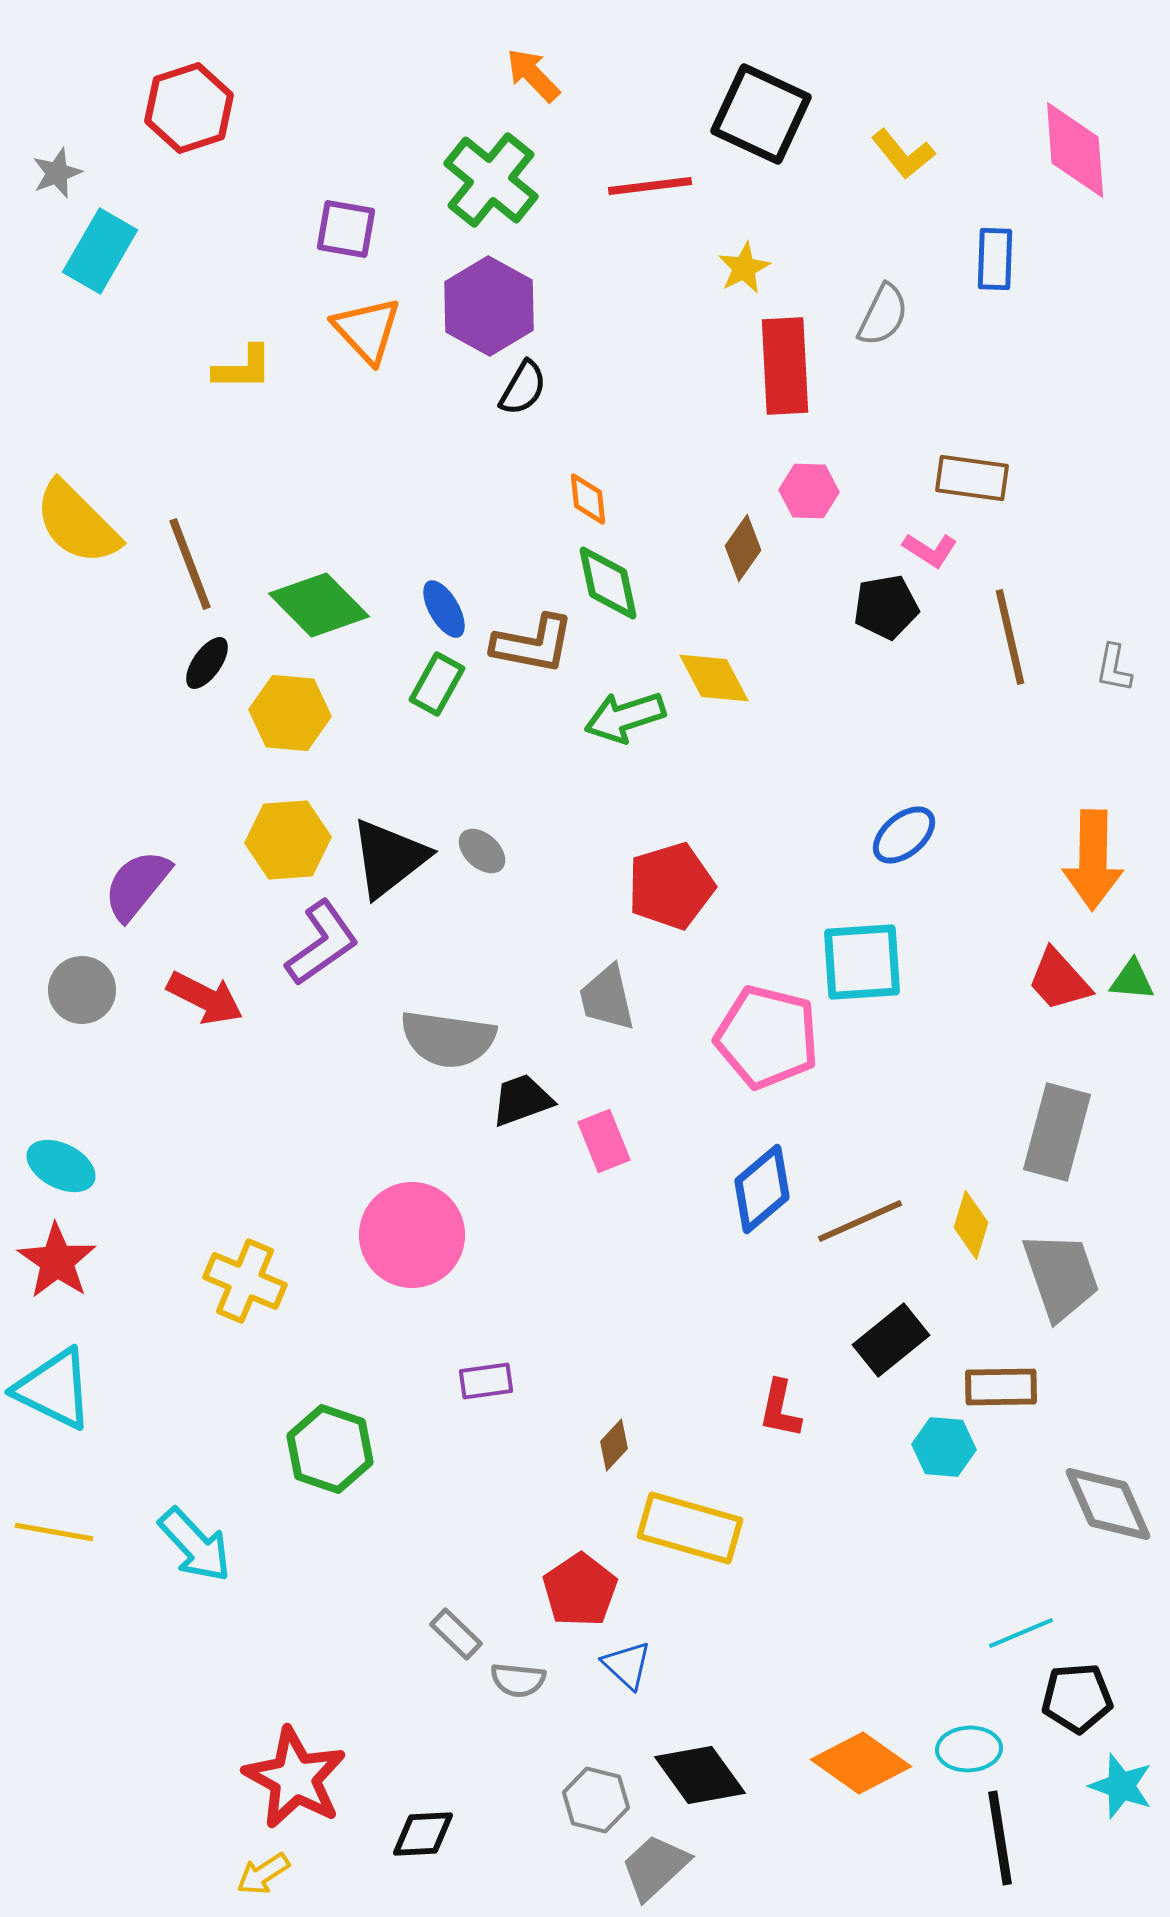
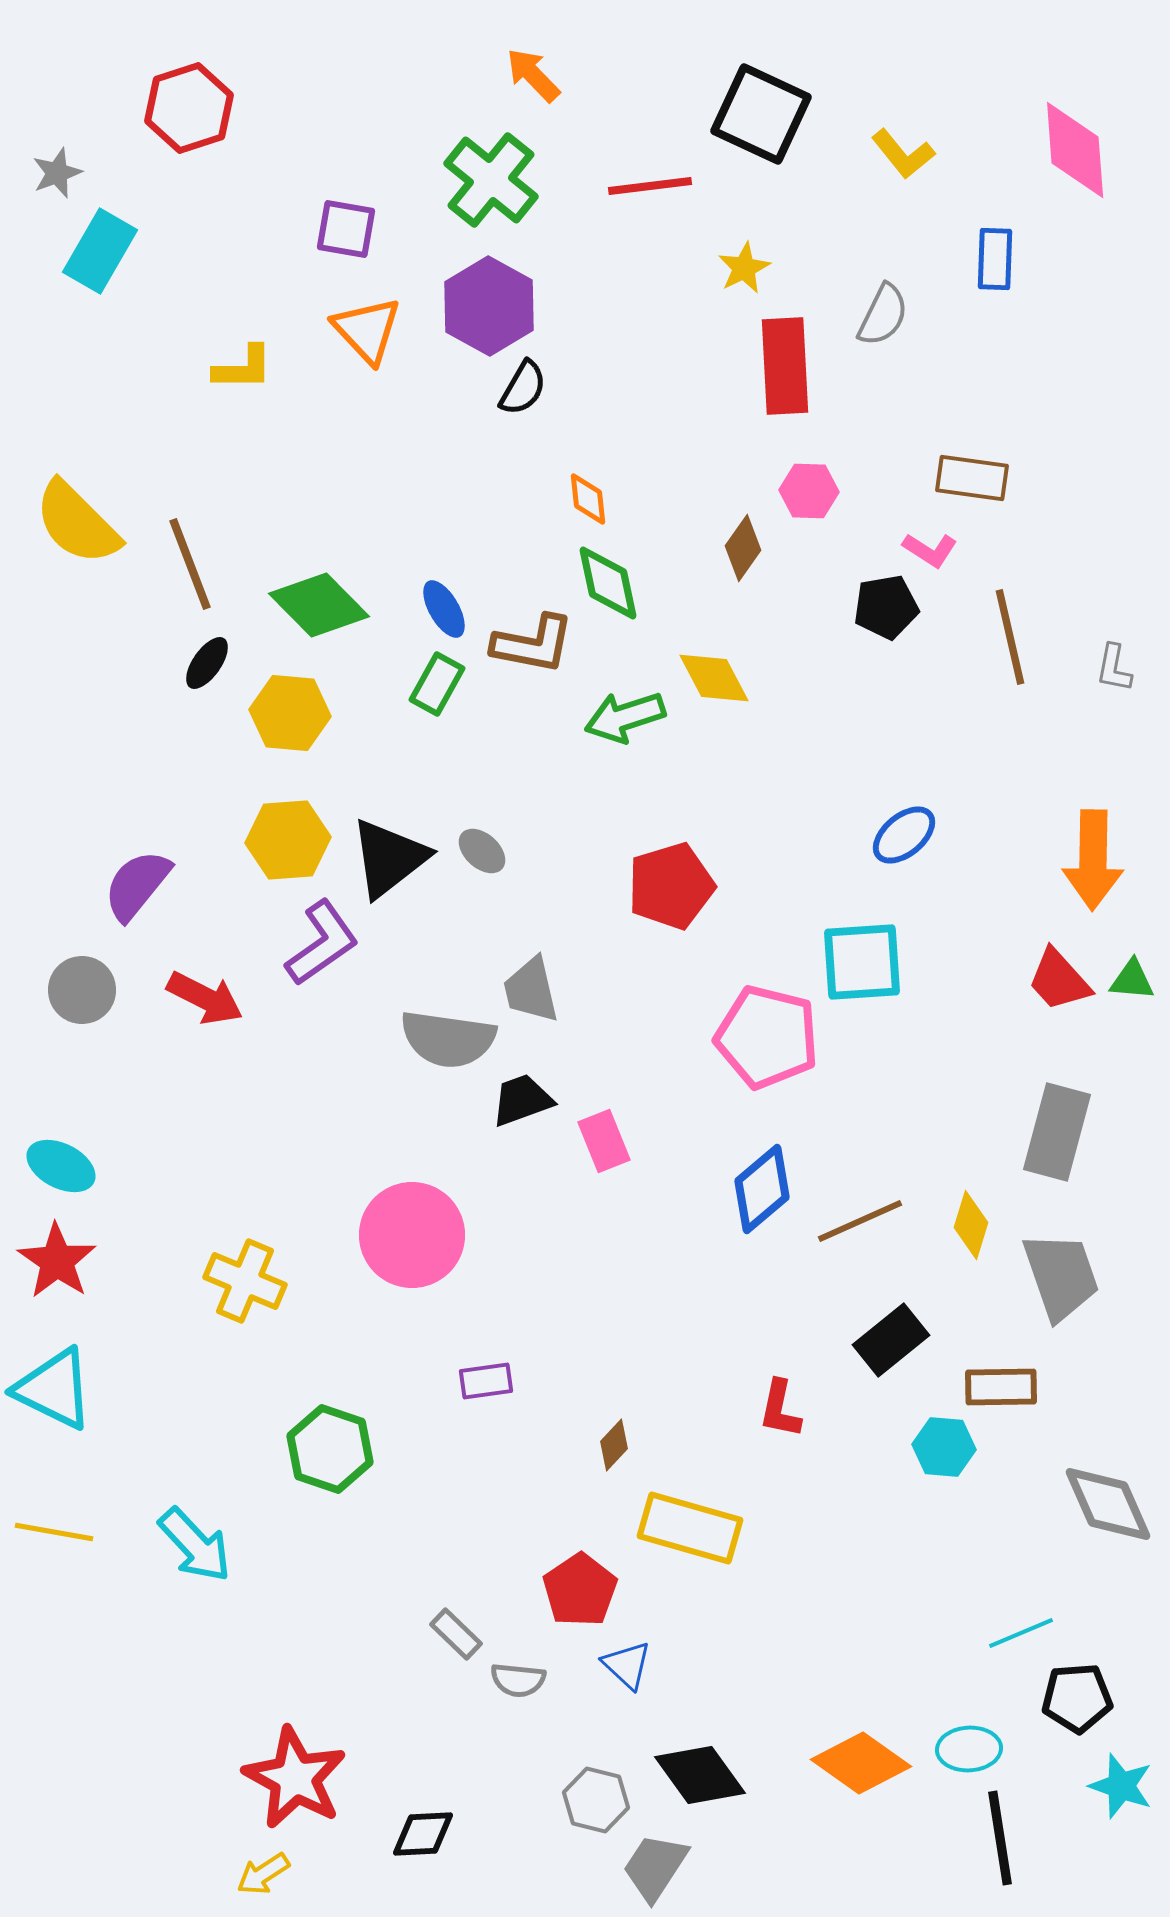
gray trapezoid at (607, 998): moved 76 px left, 8 px up
gray trapezoid at (655, 1867): rotated 14 degrees counterclockwise
